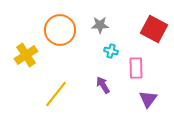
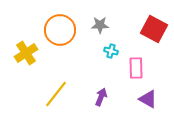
yellow cross: moved 2 px up
purple arrow: moved 2 px left, 12 px down; rotated 54 degrees clockwise
purple triangle: rotated 36 degrees counterclockwise
